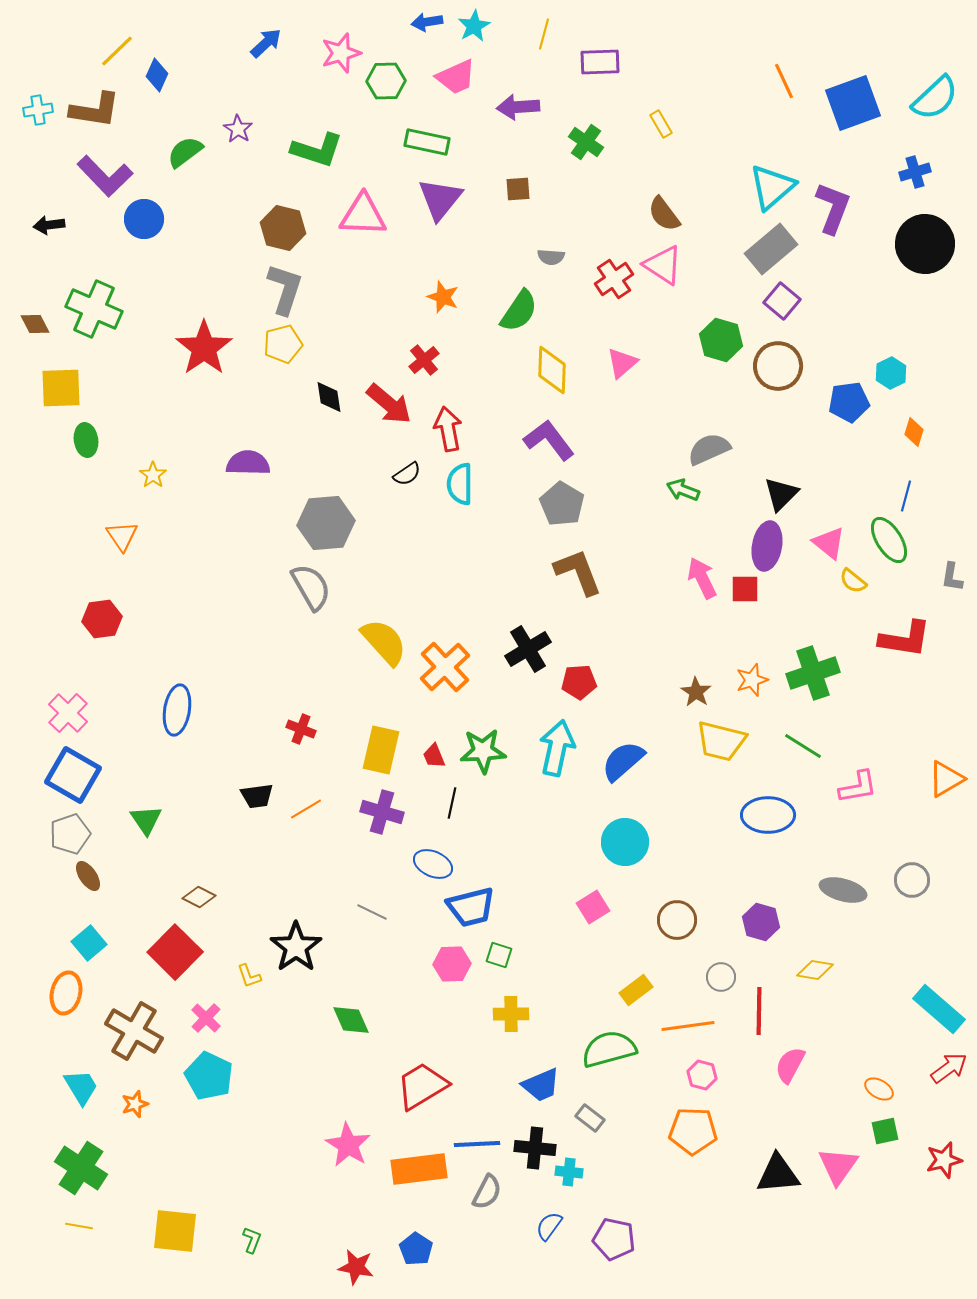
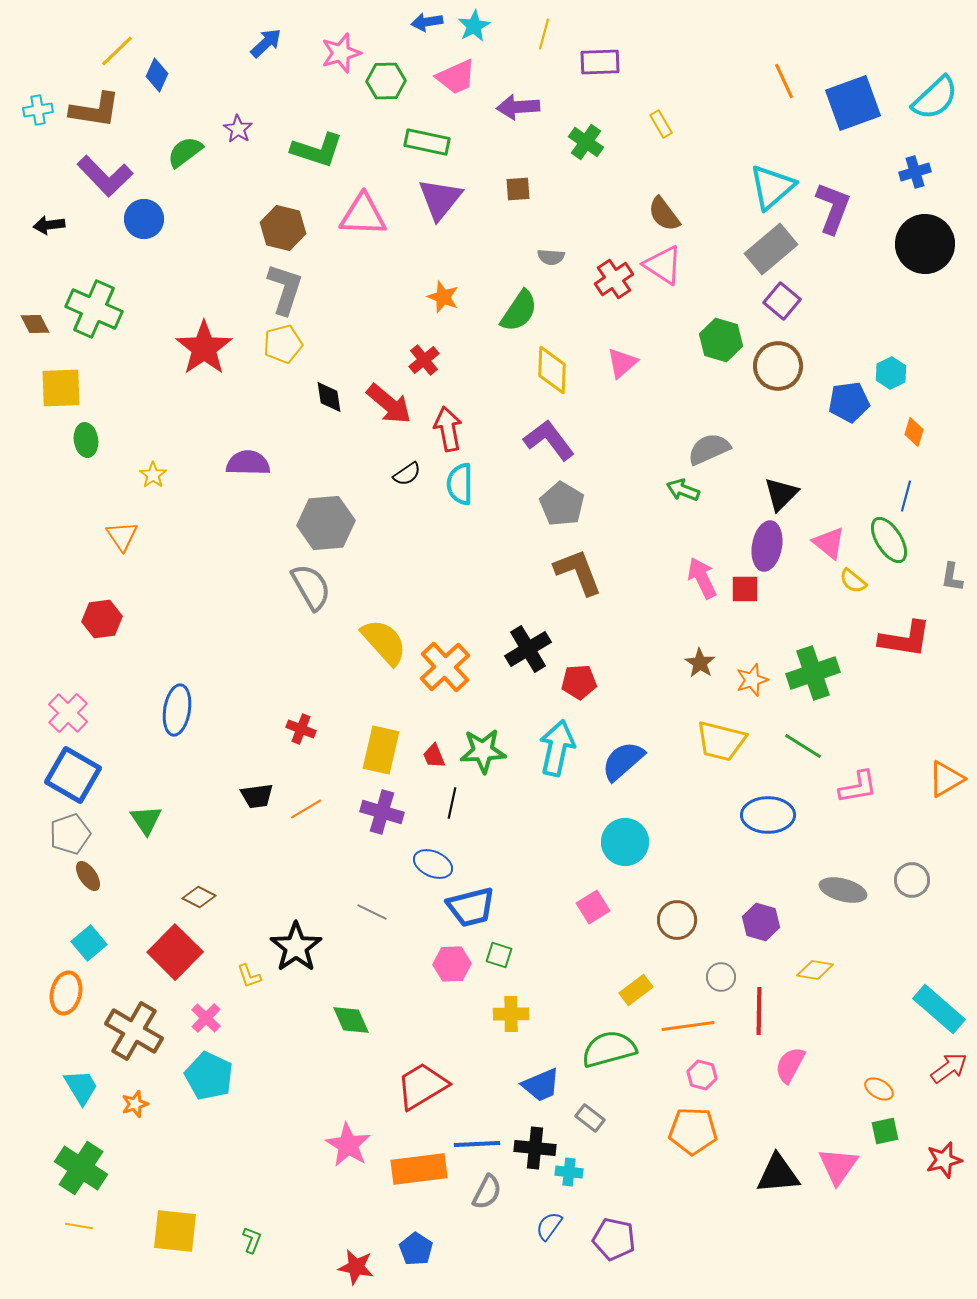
brown star at (696, 692): moved 4 px right, 29 px up
